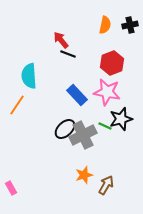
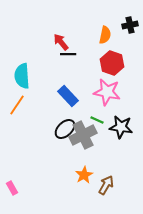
orange semicircle: moved 10 px down
red arrow: moved 2 px down
black line: rotated 21 degrees counterclockwise
red hexagon: rotated 20 degrees counterclockwise
cyan semicircle: moved 7 px left
blue rectangle: moved 9 px left, 1 px down
black star: moved 8 px down; rotated 25 degrees clockwise
green line: moved 8 px left, 6 px up
orange star: rotated 12 degrees counterclockwise
pink rectangle: moved 1 px right
